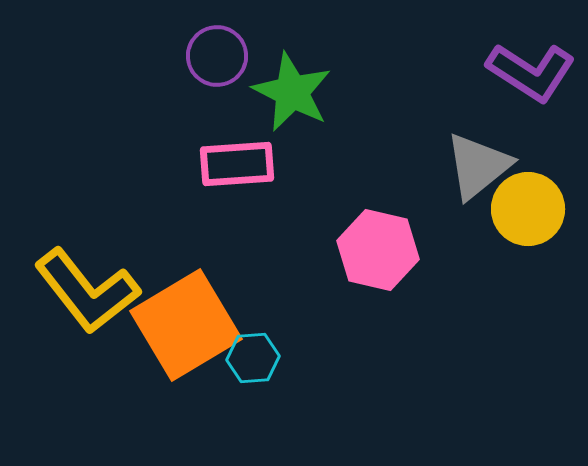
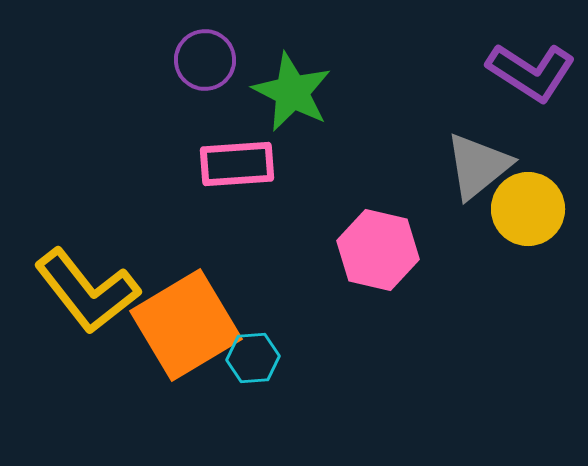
purple circle: moved 12 px left, 4 px down
